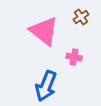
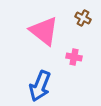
brown cross: moved 2 px right, 1 px down; rotated 28 degrees counterclockwise
blue arrow: moved 6 px left
